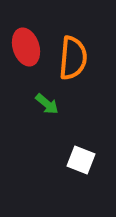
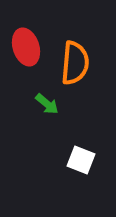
orange semicircle: moved 2 px right, 5 px down
